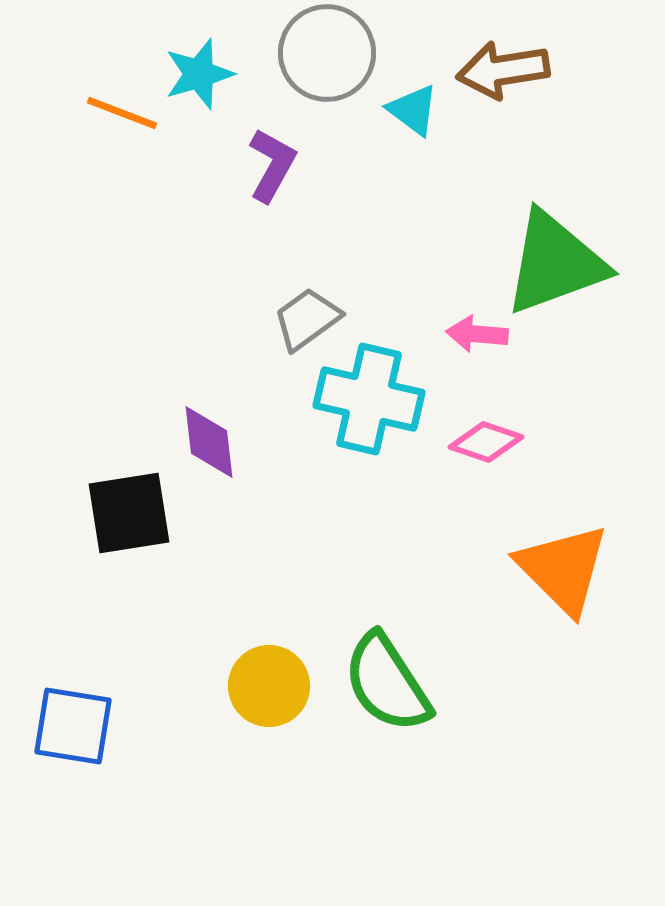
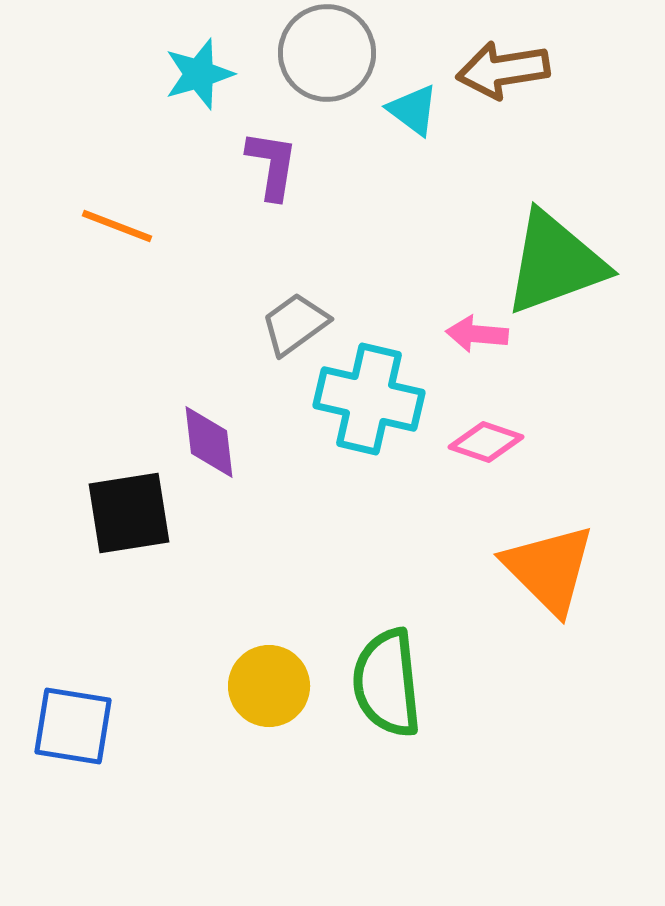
orange line: moved 5 px left, 113 px down
purple L-shape: rotated 20 degrees counterclockwise
gray trapezoid: moved 12 px left, 5 px down
orange triangle: moved 14 px left
green semicircle: rotated 27 degrees clockwise
